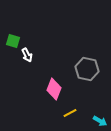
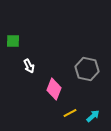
green square: rotated 16 degrees counterclockwise
white arrow: moved 2 px right, 11 px down
cyan arrow: moved 7 px left, 5 px up; rotated 72 degrees counterclockwise
